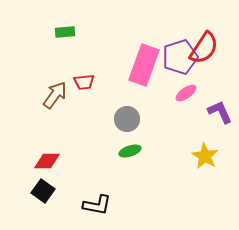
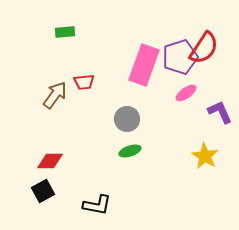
red diamond: moved 3 px right
black square: rotated 25 degrees clockwise
